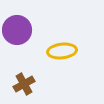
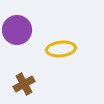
yellow ellipse: moved 1 px left, 2 px up
